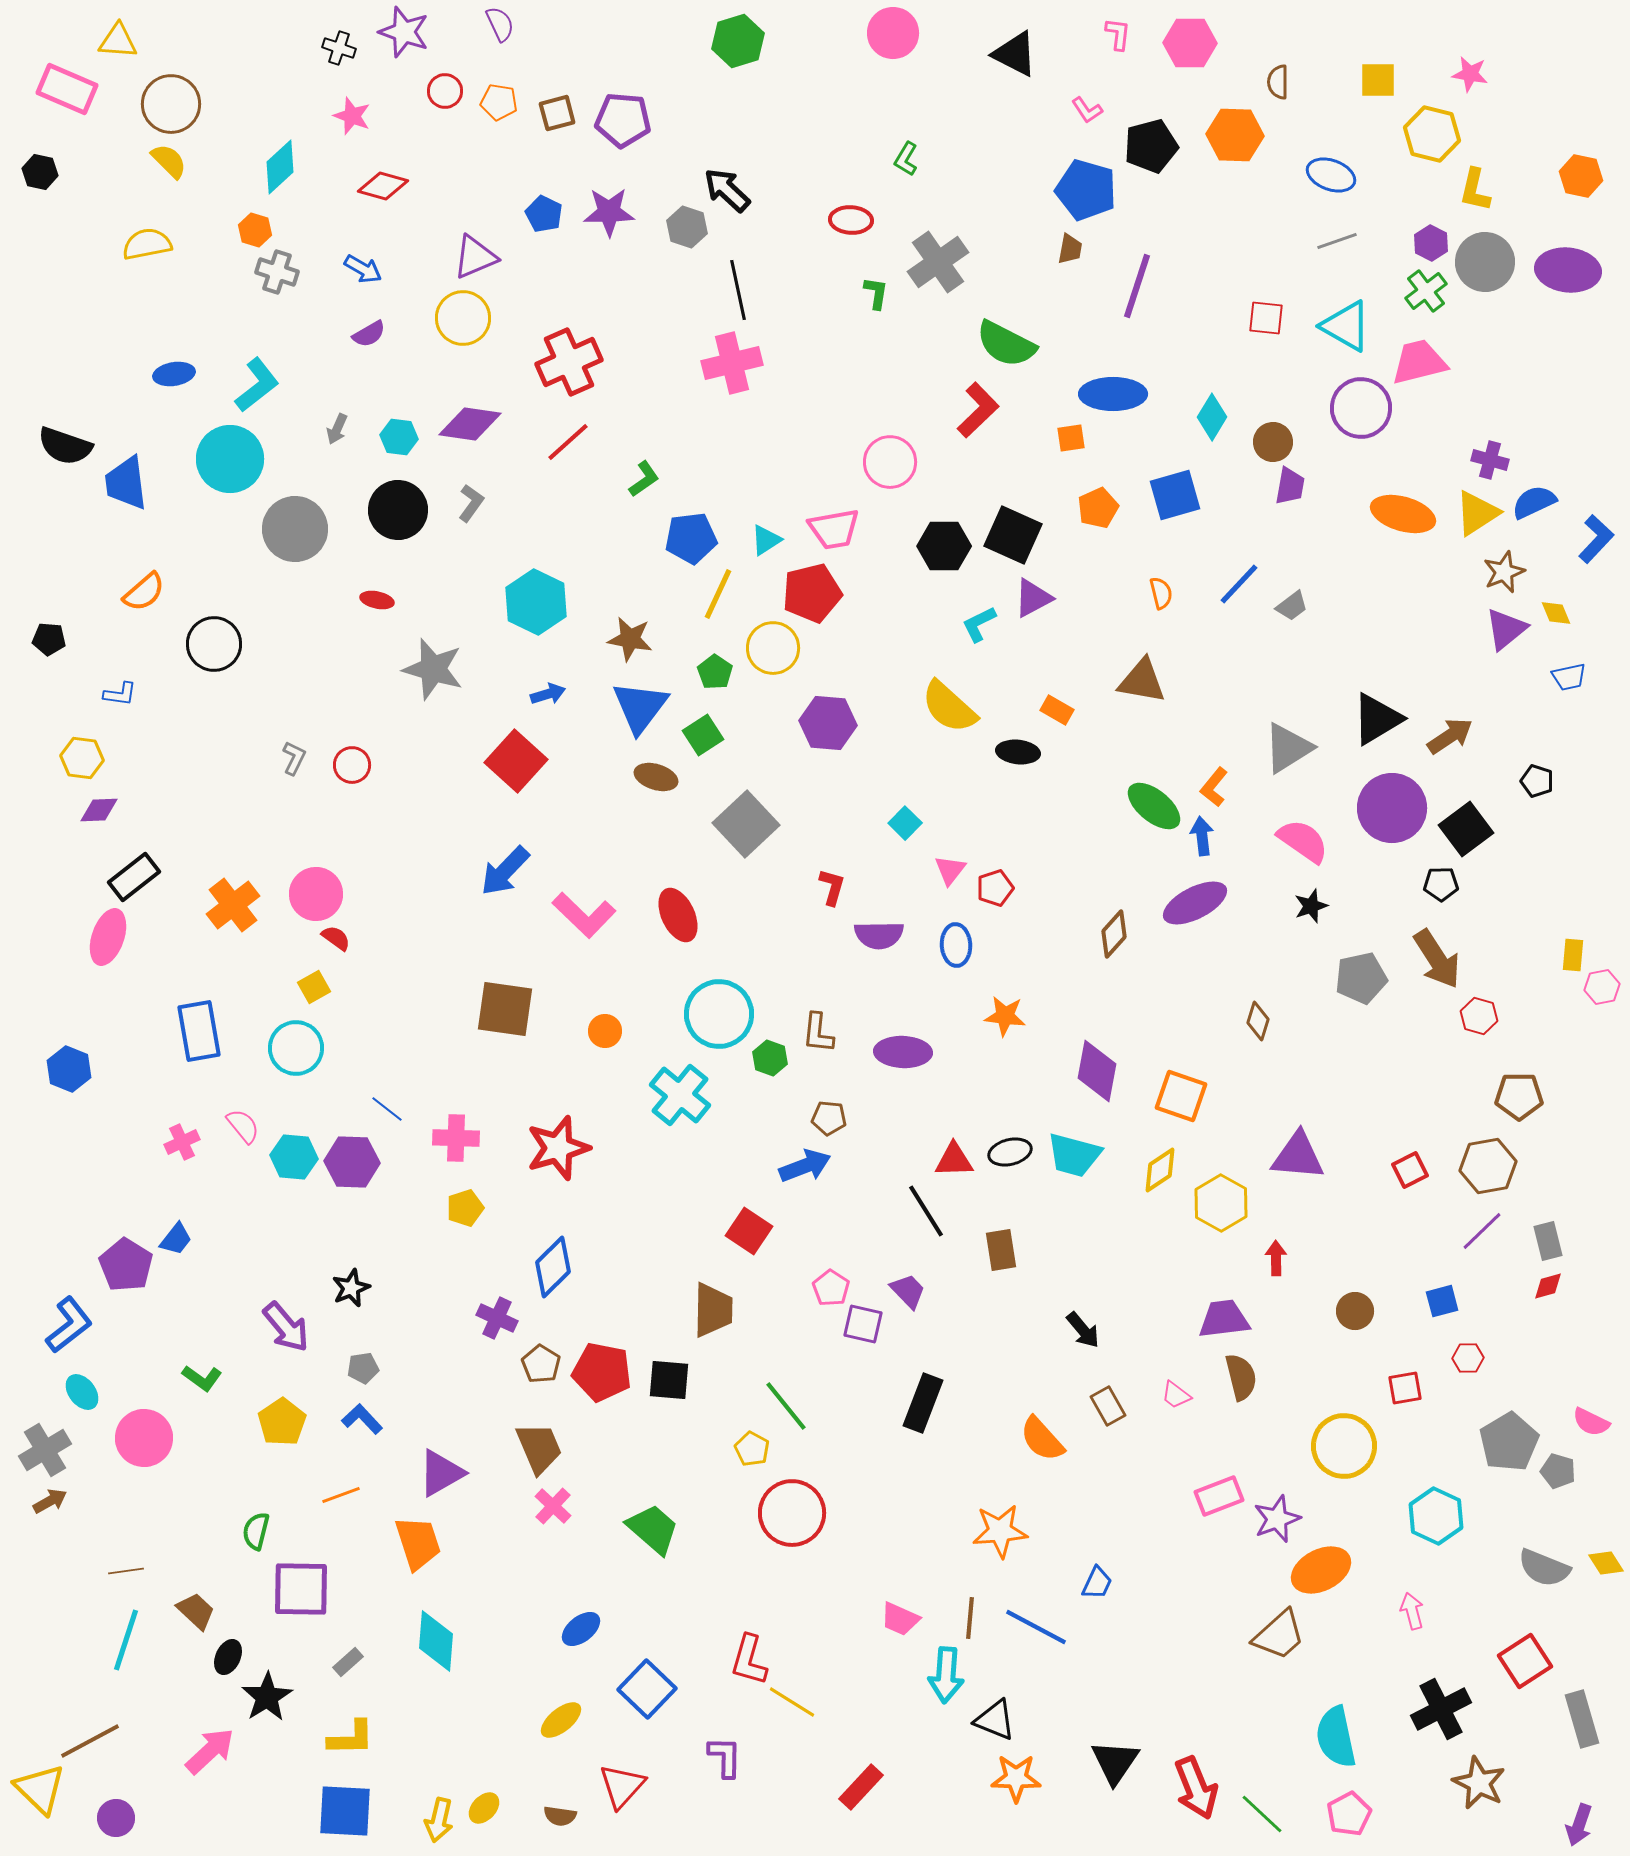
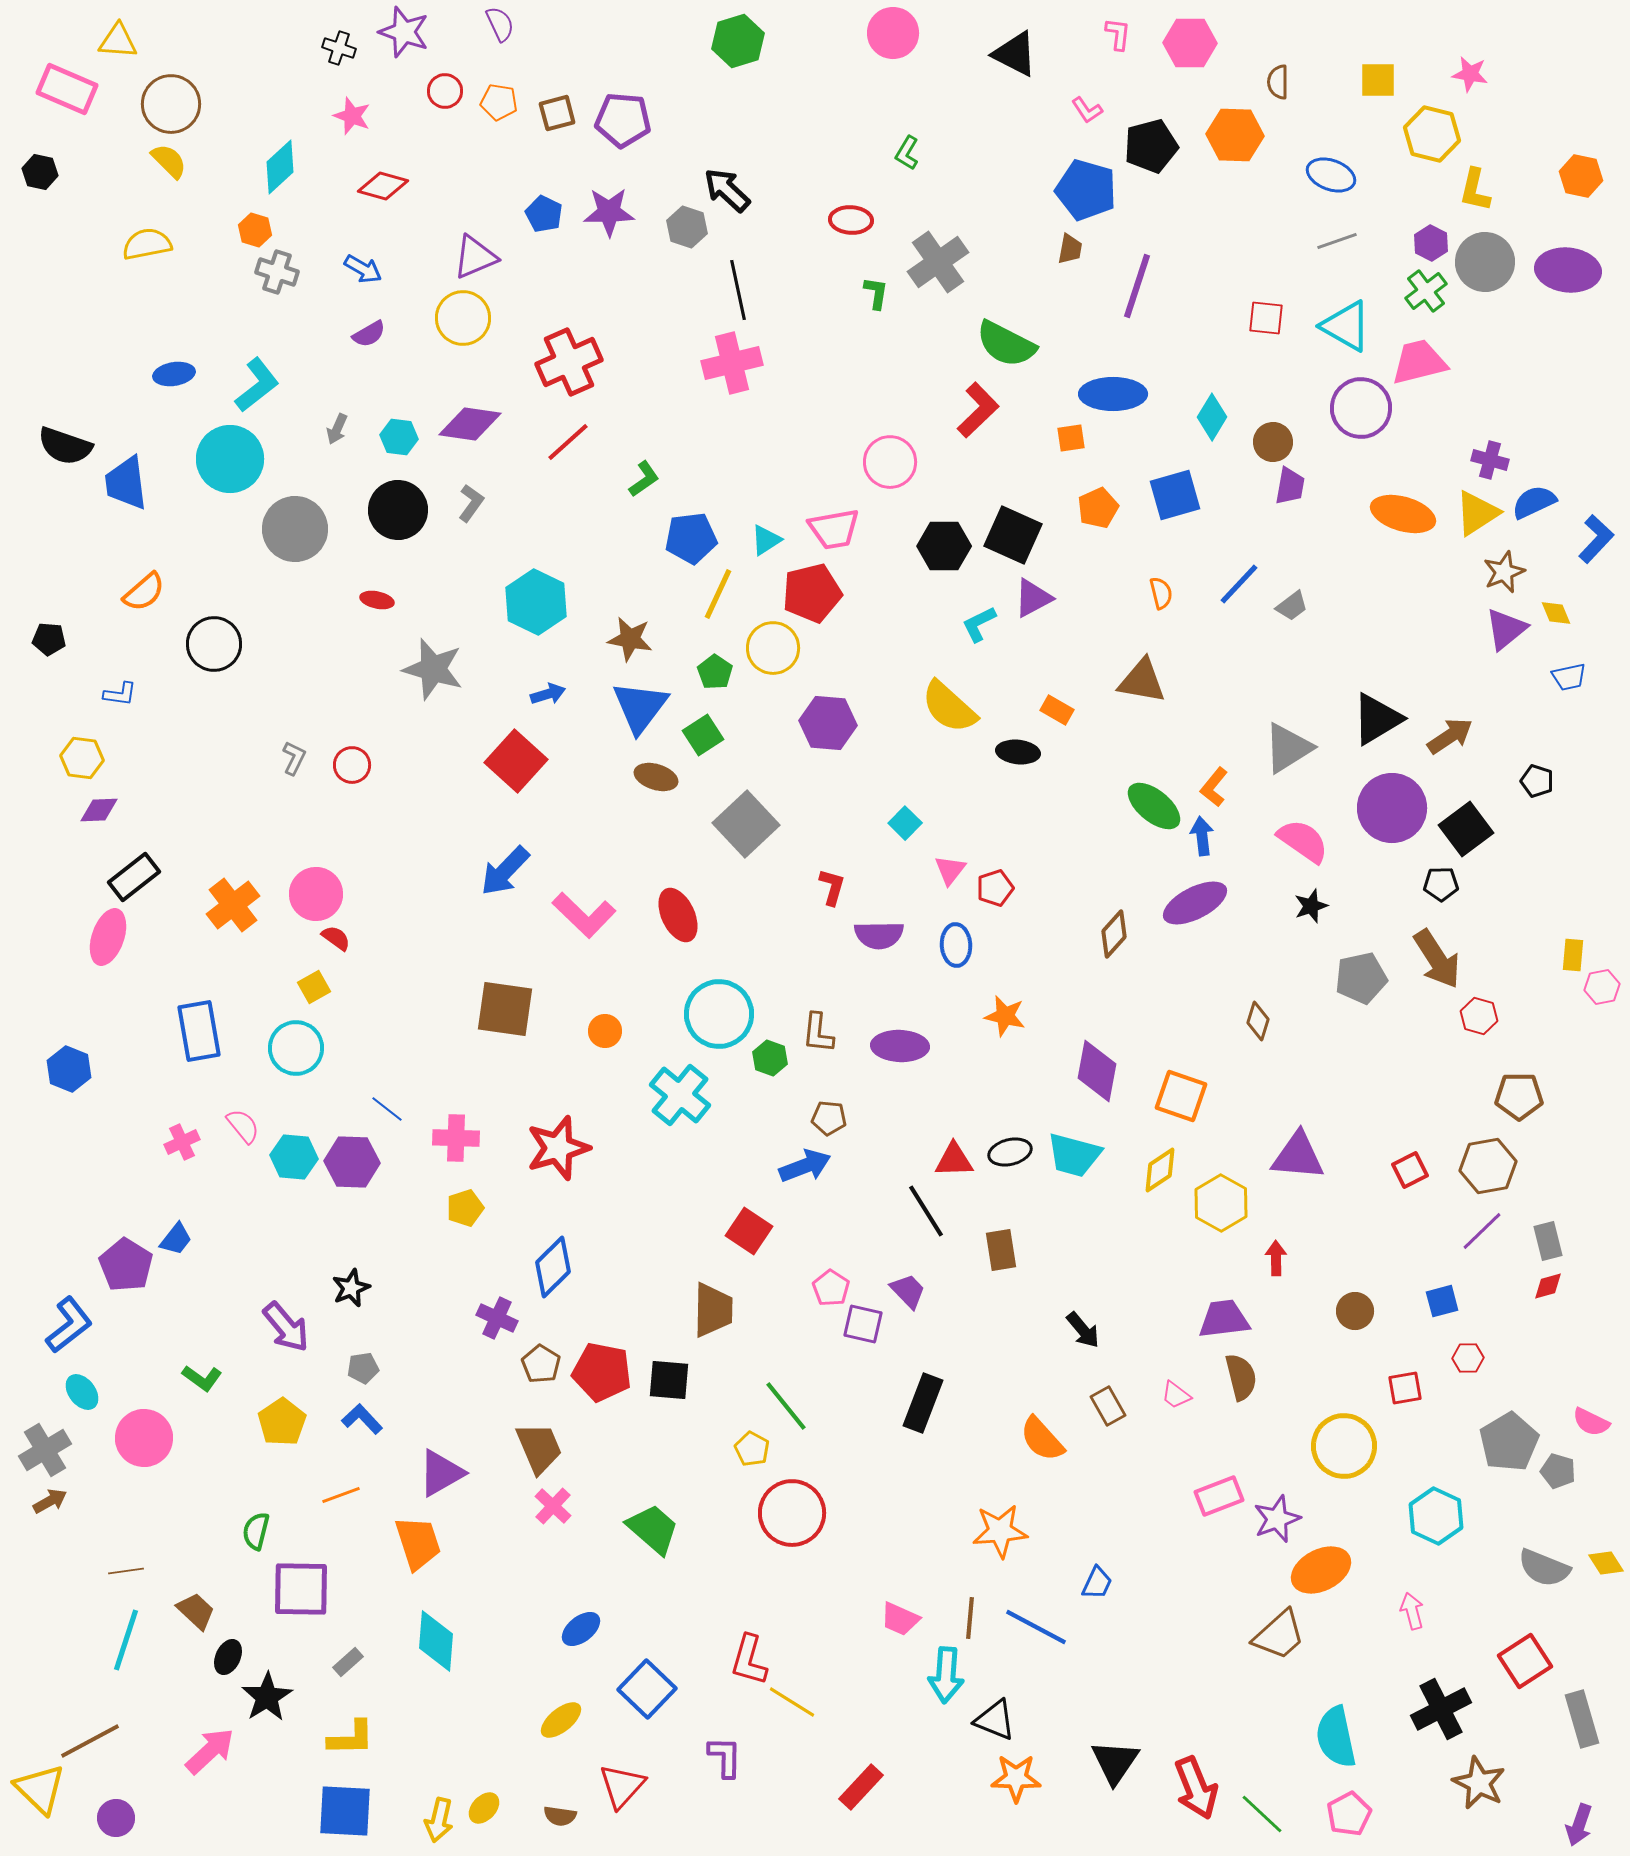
green L-shape at (906, 159): moved 1 px right, 6 px up
orange star at (1005, 1016): rotated 6 degrees clockwise
purple ellipse at (903, 1052): moved 3 px left, 6 px up
